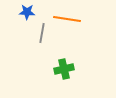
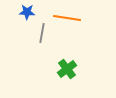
orange line: moved 1 px up
green cross: moved 3 px right; rotated 24 degrees counterclockwise
